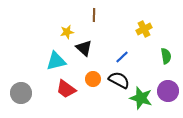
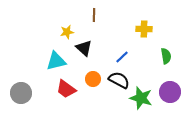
yellow cross: rotated 28 degrees clockwise
purple circle: moved 2 px right, 1 px down
